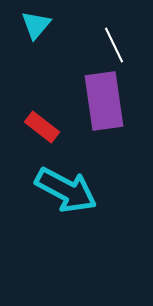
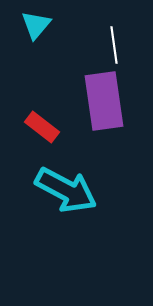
white line: rotated 18 degrees clockwise
